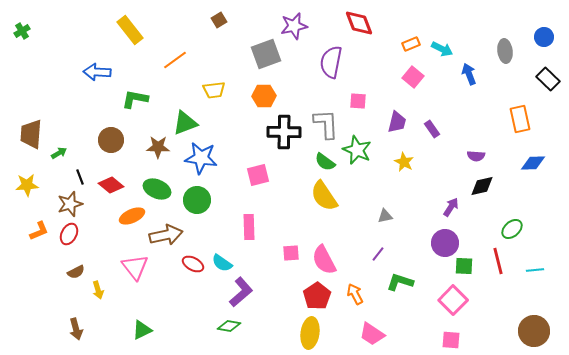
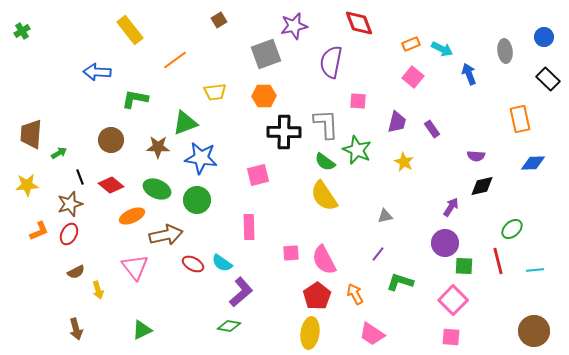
yellow trapezoid at (214, 90): moved 1 px right, 2 px down
pink square at (451, 340): moved 3 px up
